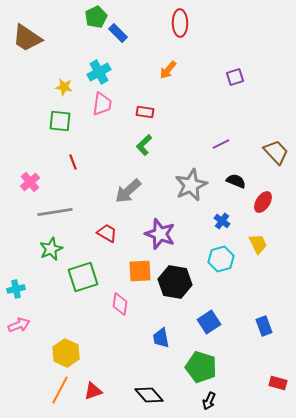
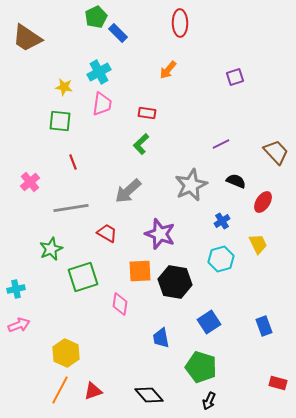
red rectangle at (145, 112): moved 2 px right, 1 px down
green L-shape at (144, 145): moved 3 px left, 1 px up
gray line at (55, 212): moved 16 px right, 4 px up
blue cross at (222, 221): rotated 21 degrees clockwise
